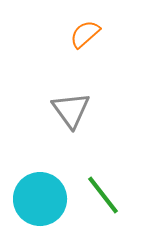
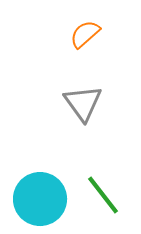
gray triangle: moved 12 px right, 7 px up
